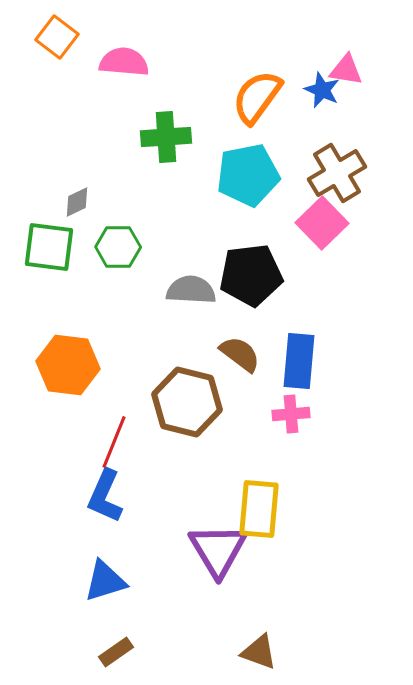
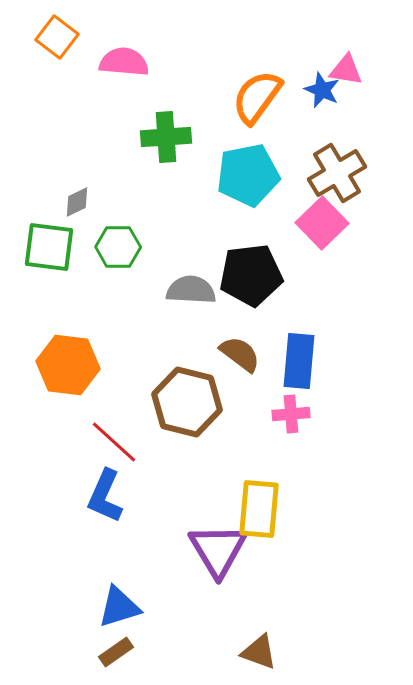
red line: rotated 70 degrees counterclockwise
blue triangle: moved 14 px right, 26 px down
